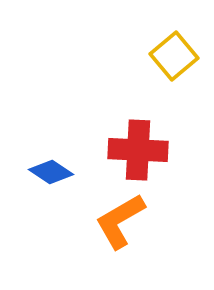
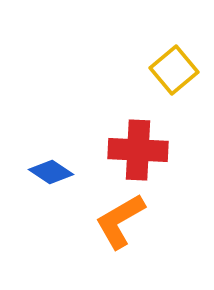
yellow square: moved 14 px down
